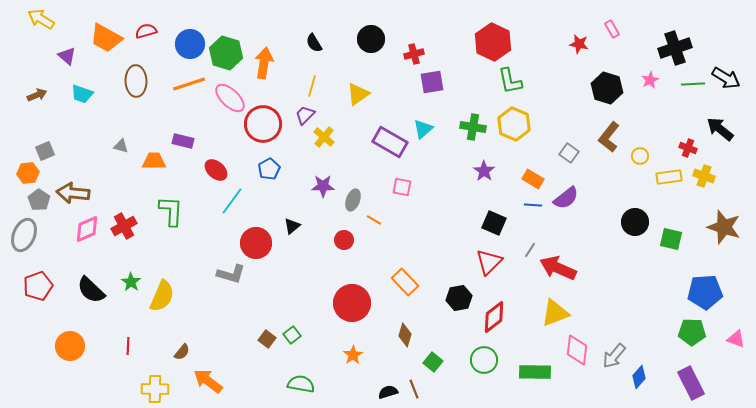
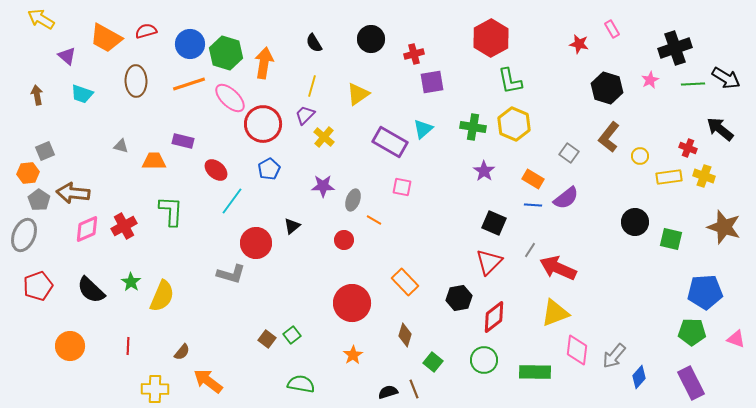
red hexagon at (493, 42): moved 2 px left, 4 px up; rotated 6 degrees clockwise
brown arrow at (37, 95): rotated 78 degrees counterclockwise
